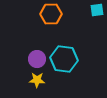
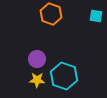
cyan square: moved 1 px left, 6 px down; rotated 16 degrees clockwise
orange hexagon: rotated 20 degrees clockwise
cyan hexagon: moved 17 px down; rotated 12 degrees clockwise
